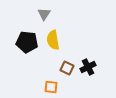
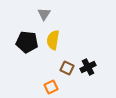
yellow semicircle: rotated 18 degrees clockwise
orange square: rotated 32 degrees counterclockwise
